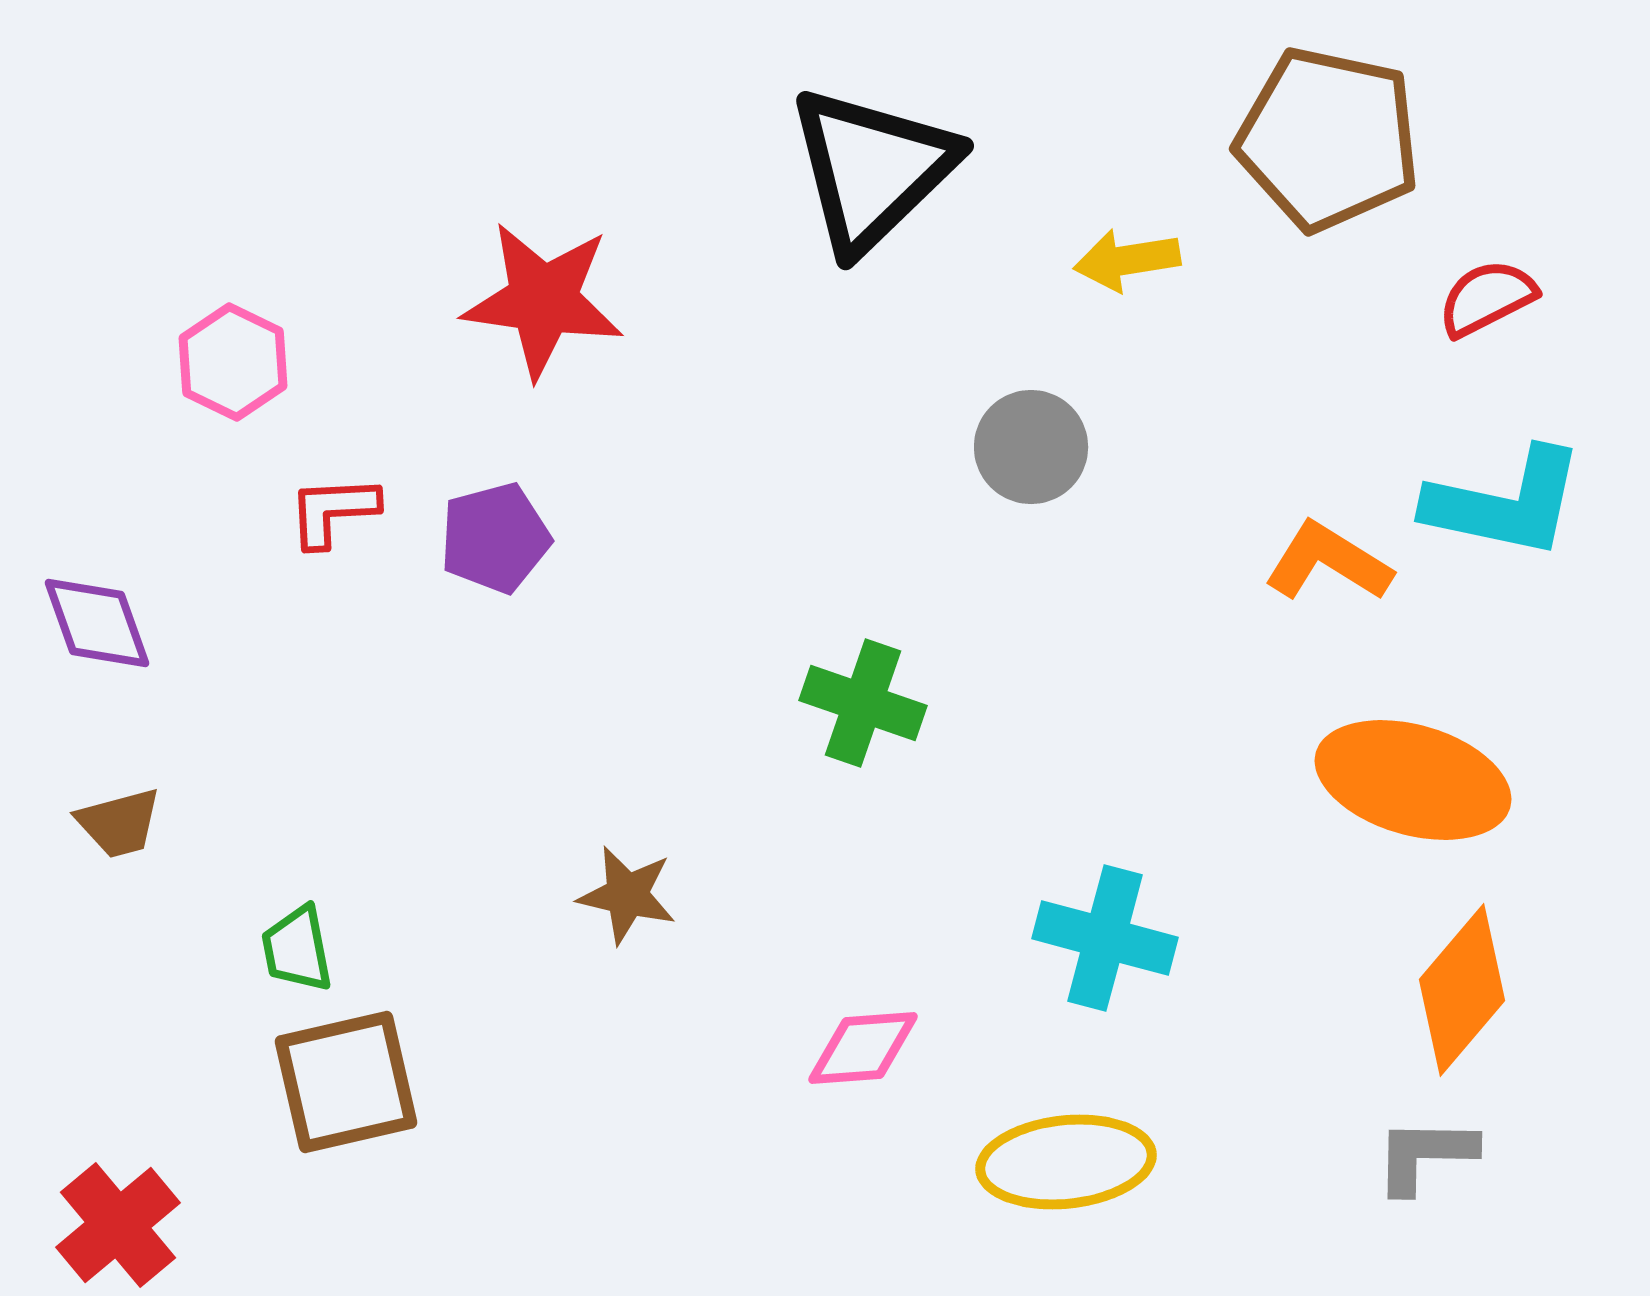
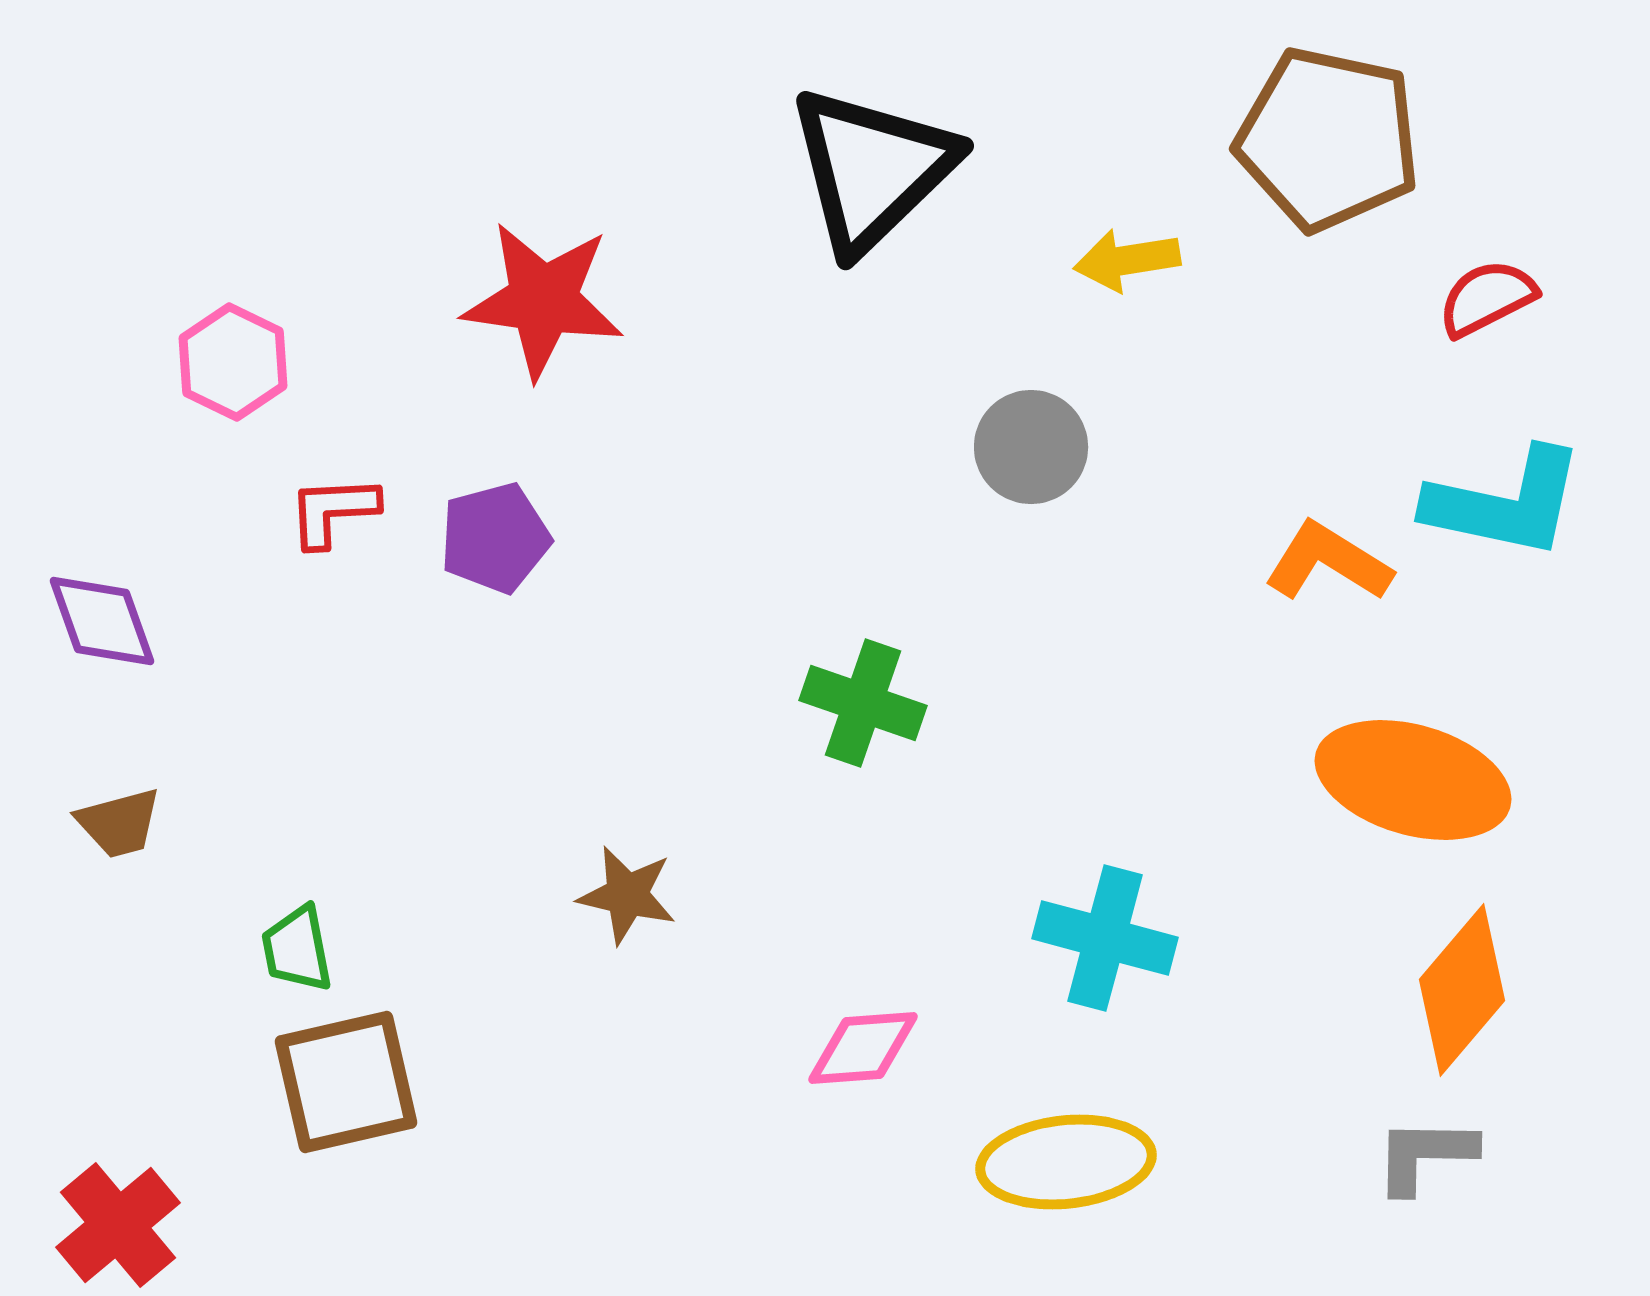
purple diamond: moved 5 px right, 2 px up
